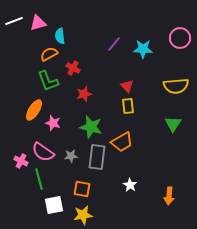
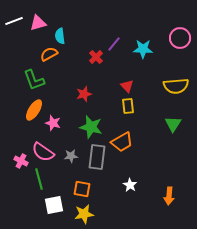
red cross: moved 23 px right, 11 px up; rotated 16 degrees clockwise
green L-shape: moved 14 px left, 1 px up
yellow star: moved 1 px right, 1 px up
